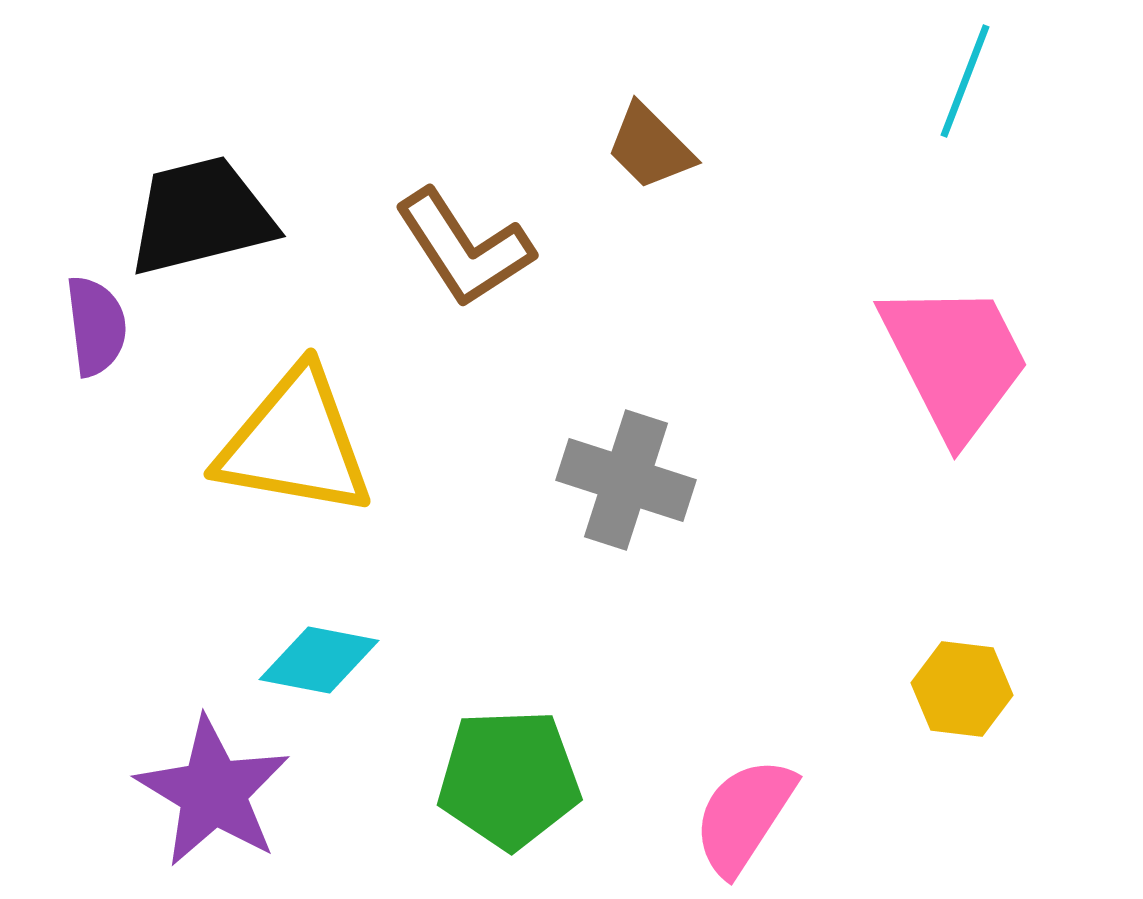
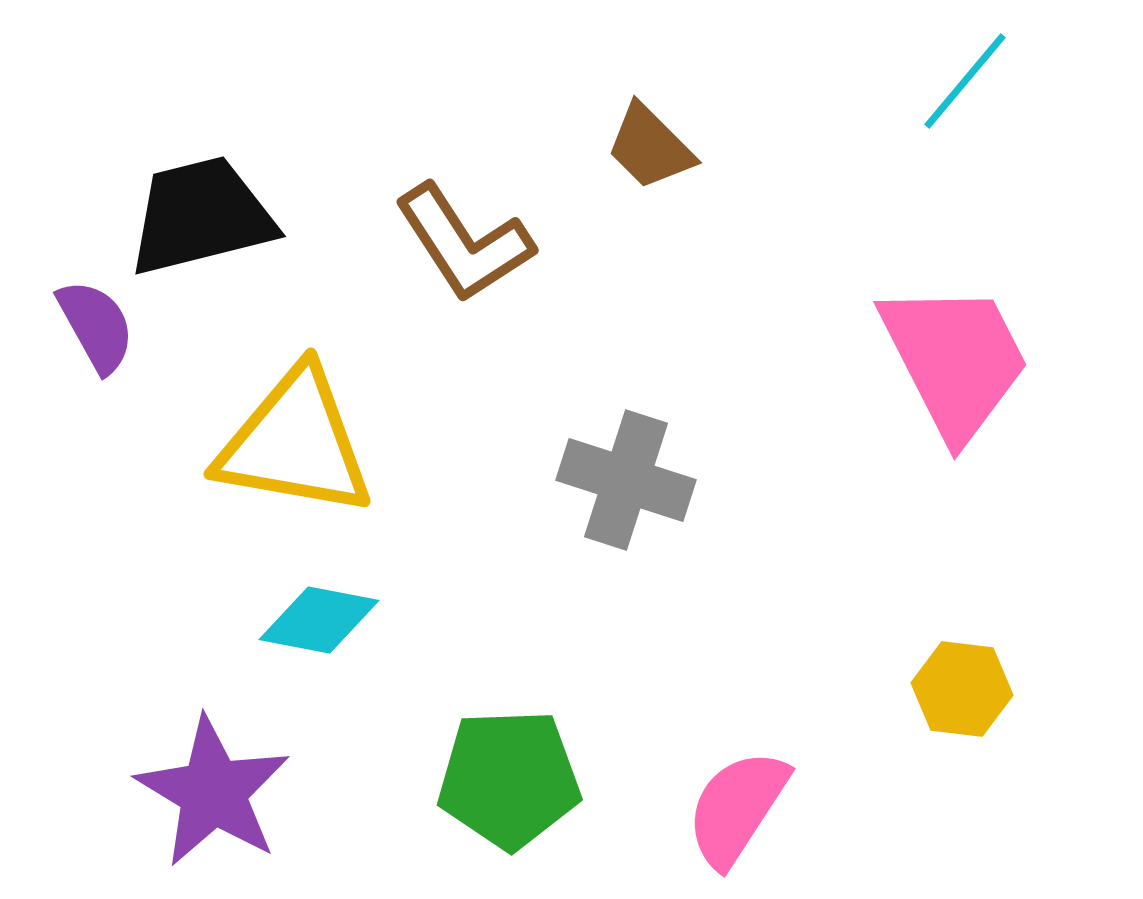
cyan line: rotated 19 degrees clockwise
brown L-shape: moved 5 px up
purple semicircle: rotated 22 degrees counterclockwise
cyan diamond: moved 40 px up
pink semicircle: moved 7 px left, 8 px up
